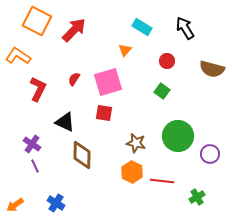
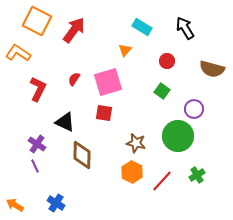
red arrow: rotated 8 degrees counterclockwise
orange L-shape: moved 3 px up
purple cross: moved 5 px right
purple circle: moved 16 px left, 45 px up
red line: rotated 55 degrees counterclockwise
green cross: moved 22 px up
orange arrow: rotated 66 degrees clockwise
